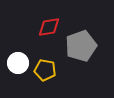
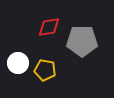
gray pentagon: moved 1 px right, 5 px up; rotated 20 degrees clockwise
